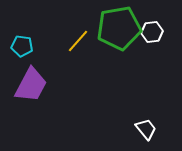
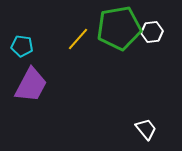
yellow line: moved 2 px up
